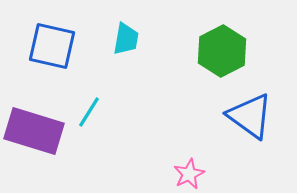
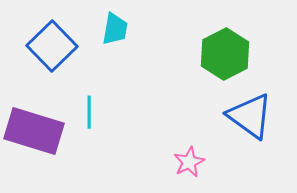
cyan trapezoid: moved 11 px left, 10 px up
blue square: rotated 33 degrees clockwise
green hexagon: moved 3 px right, 3 px down
cyan line: rotated 32 degrees counterclockwise
pink star: moved 12 px up
